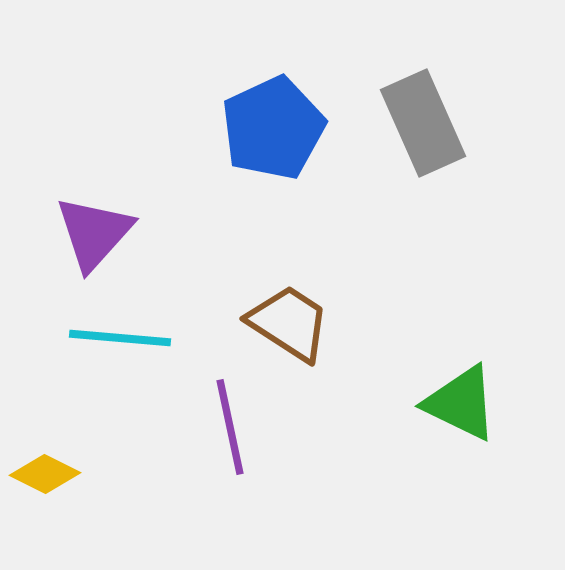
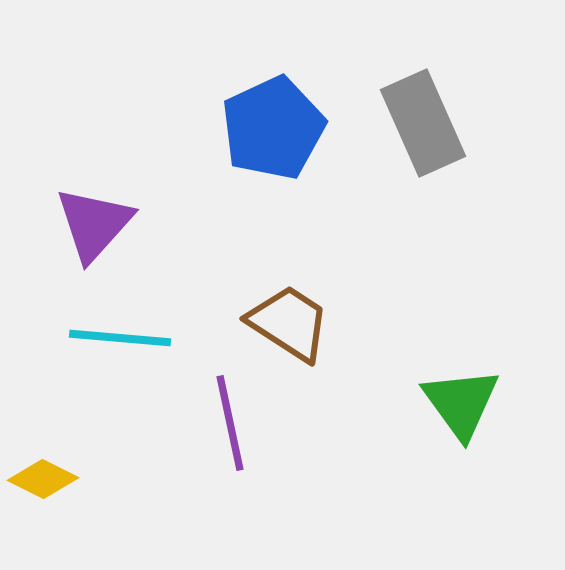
purple triangle: moved 9 px up
green triangle: rotated 28 degrees clockwise
purple line: moved 4 px up
yellow diamond: moved 2 px left, 5 px down
